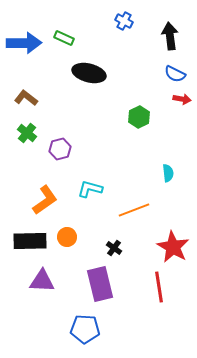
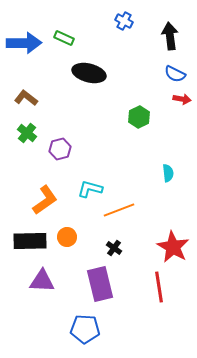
orange line: moved 15 px left
